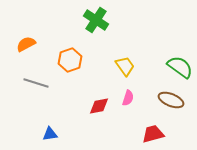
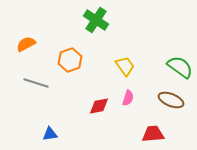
red trapezoid: rotated 10 degrees clockwise
